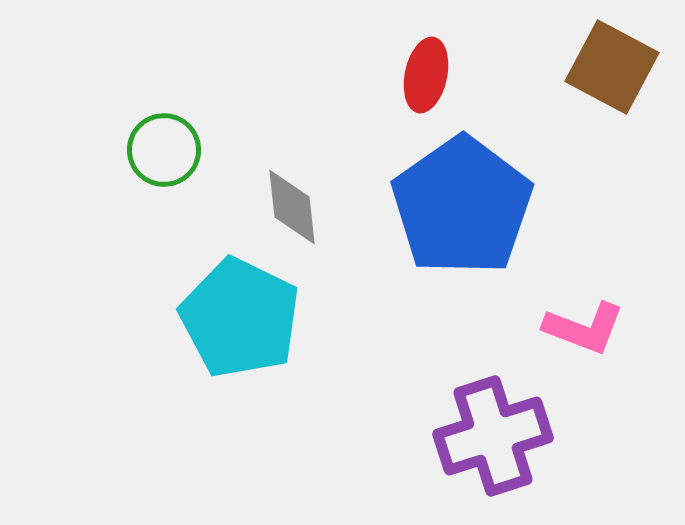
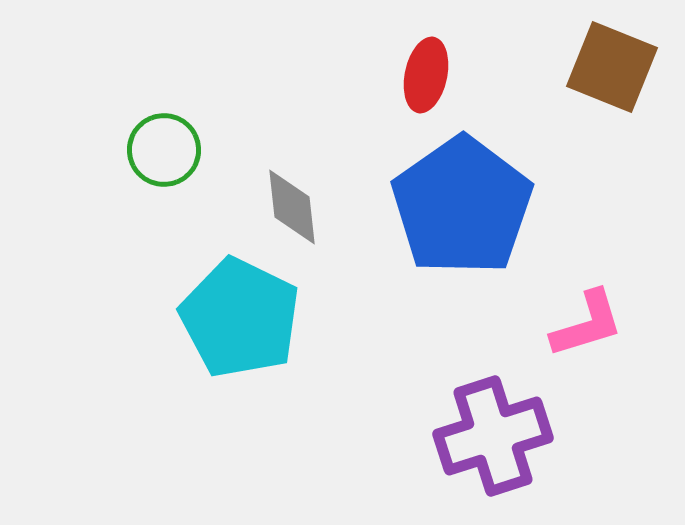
brown square: rotated 6 degrees counterclockwise
pink L-shape: moved 3 px right, 4 px up; rotated 38 degrees counterclockwise
